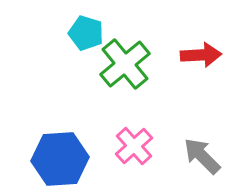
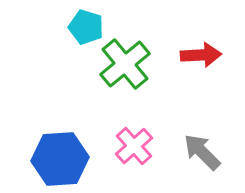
cyan pentagon: moved 6 px up
gray arrow: moved 4 px up
